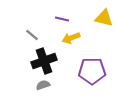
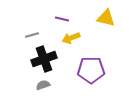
yellow triangle: moved 2 px right
gray line: rotated 56 degrees counterclockwise
black cross: moved 2 px up
purple pentagon: moved 1 px left, 1 px up
